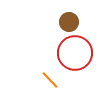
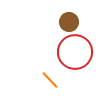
red circle: moved 1 px up
